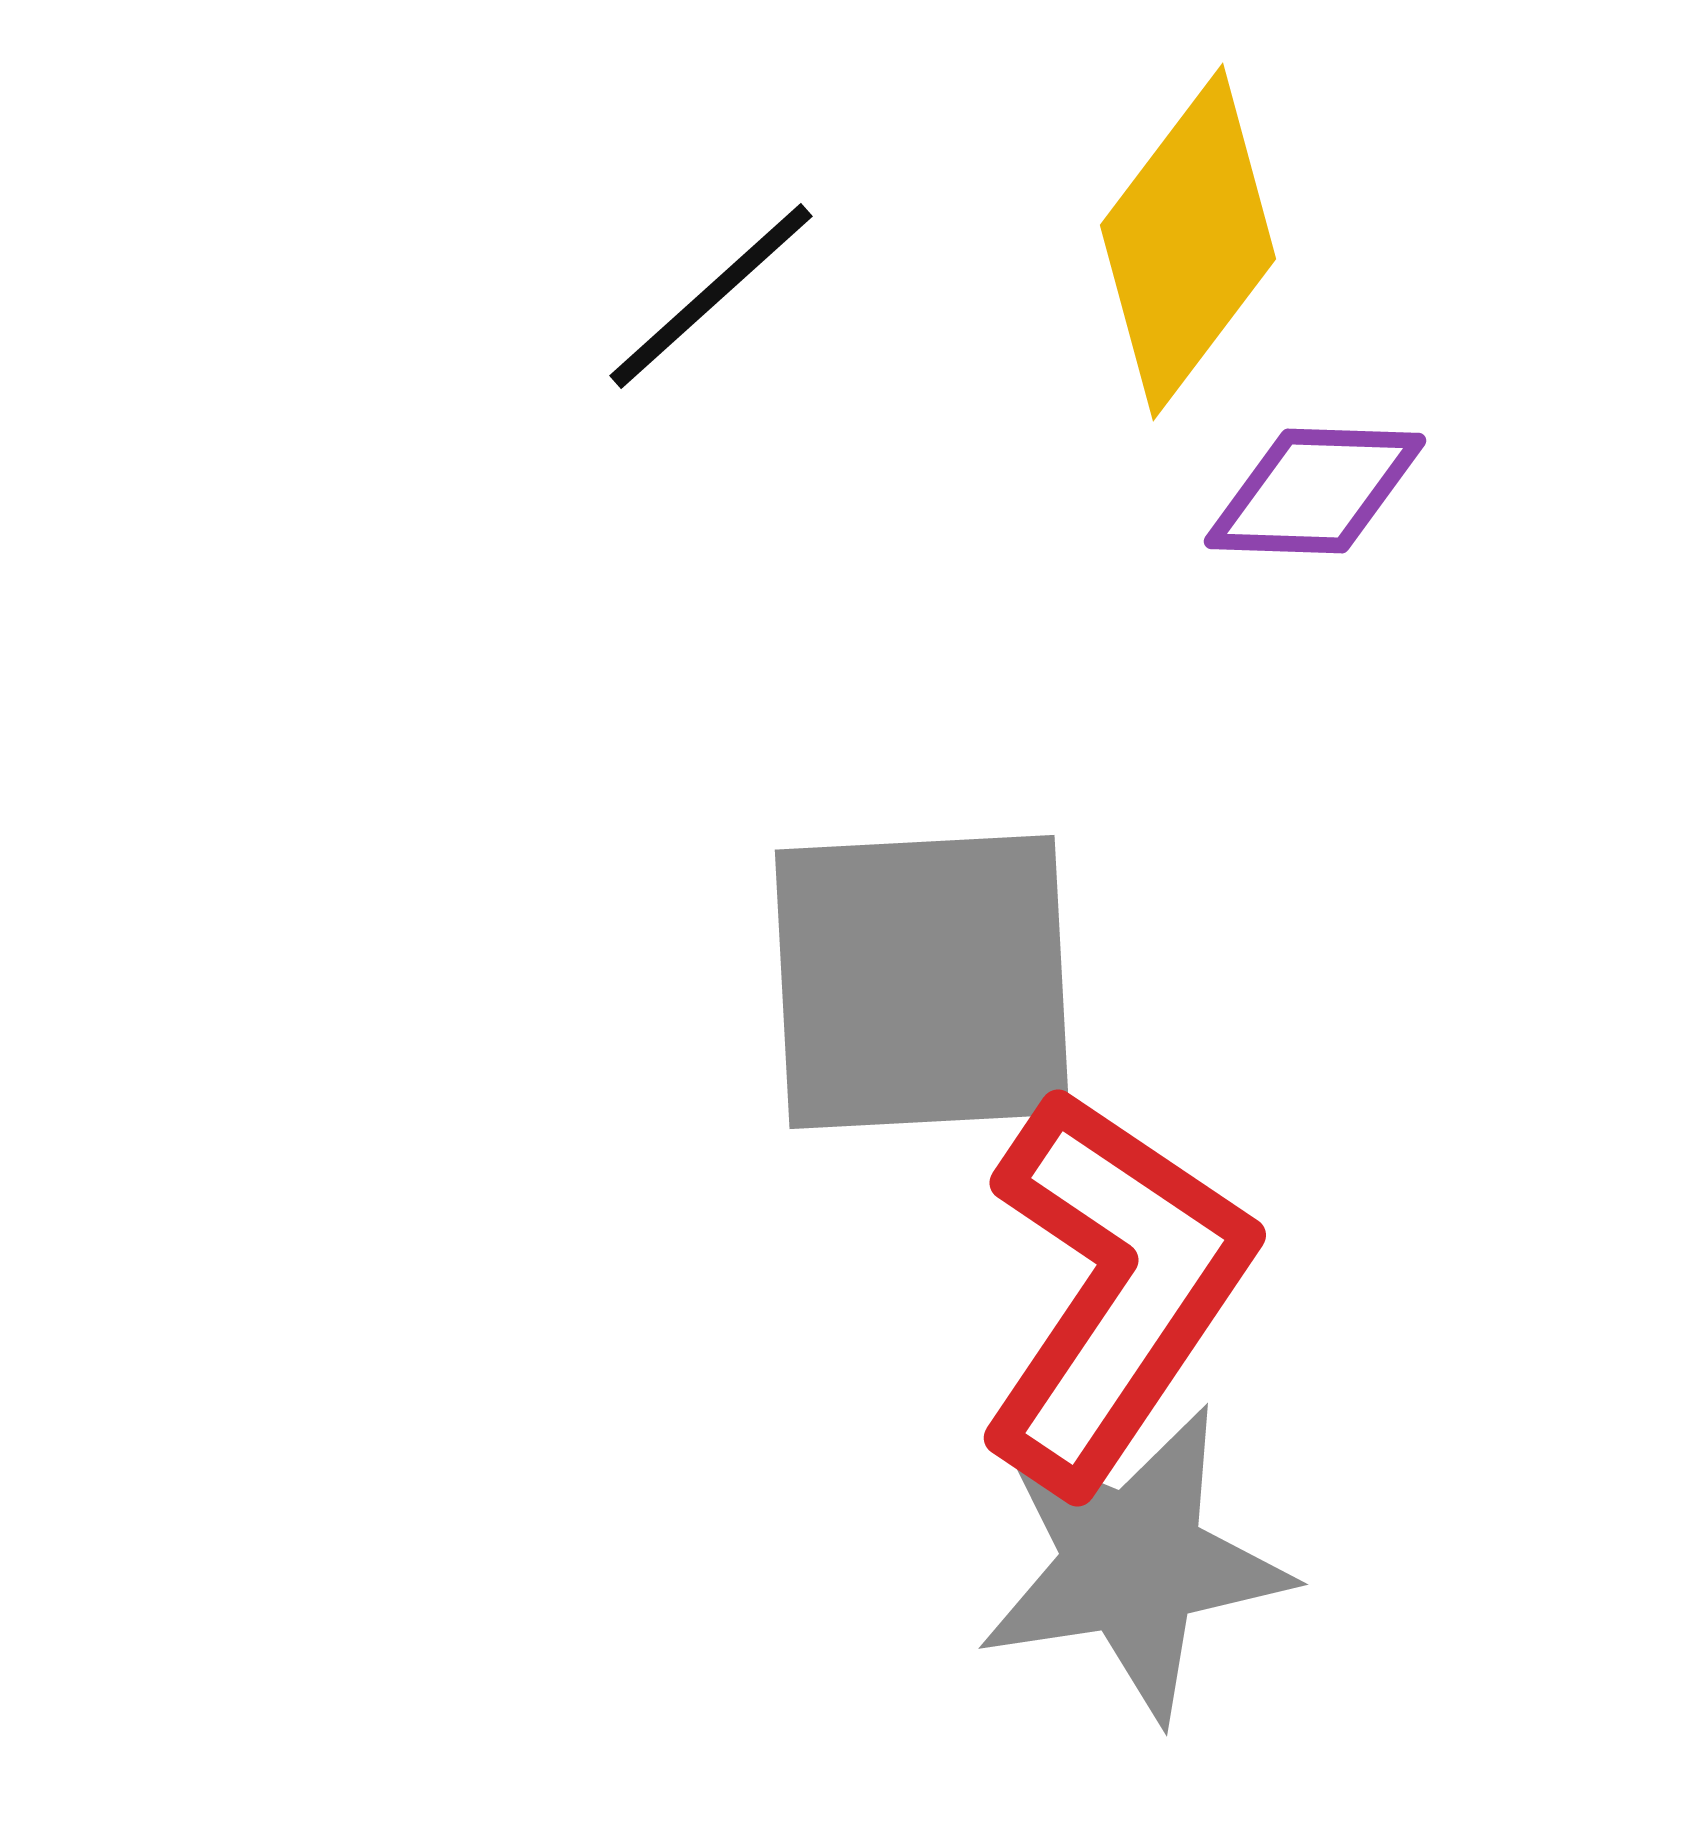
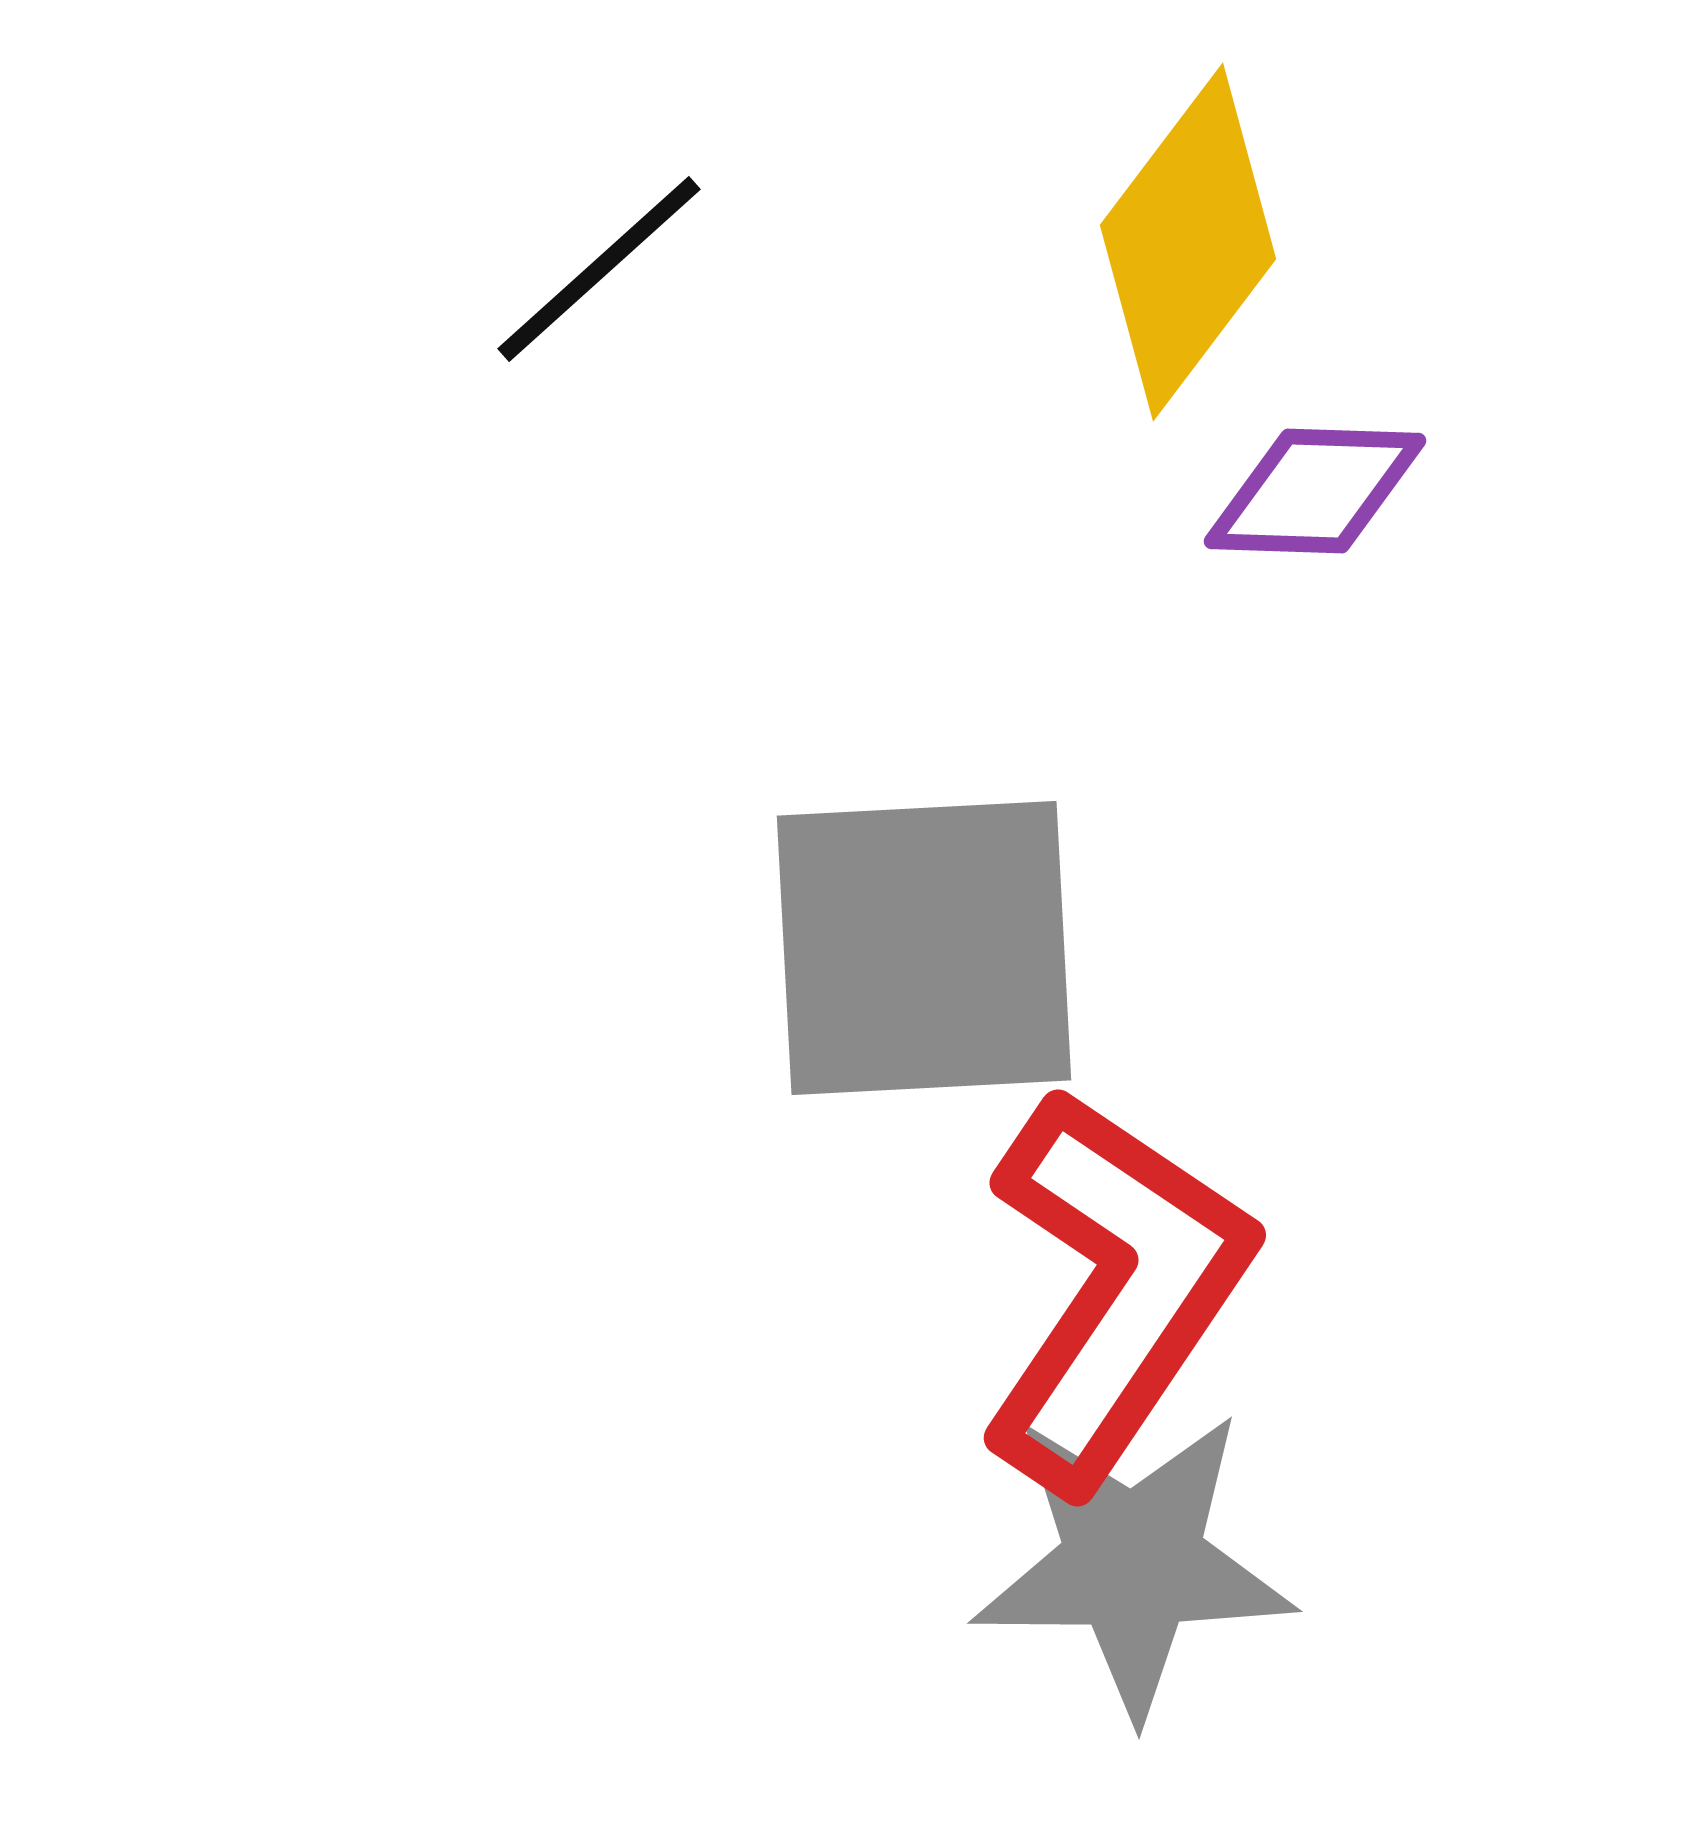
black line: moved 112 px left, 27 px up
gray square: moved 2 px right, 34 px up
gray star: rotated 9 degrees clockwise
